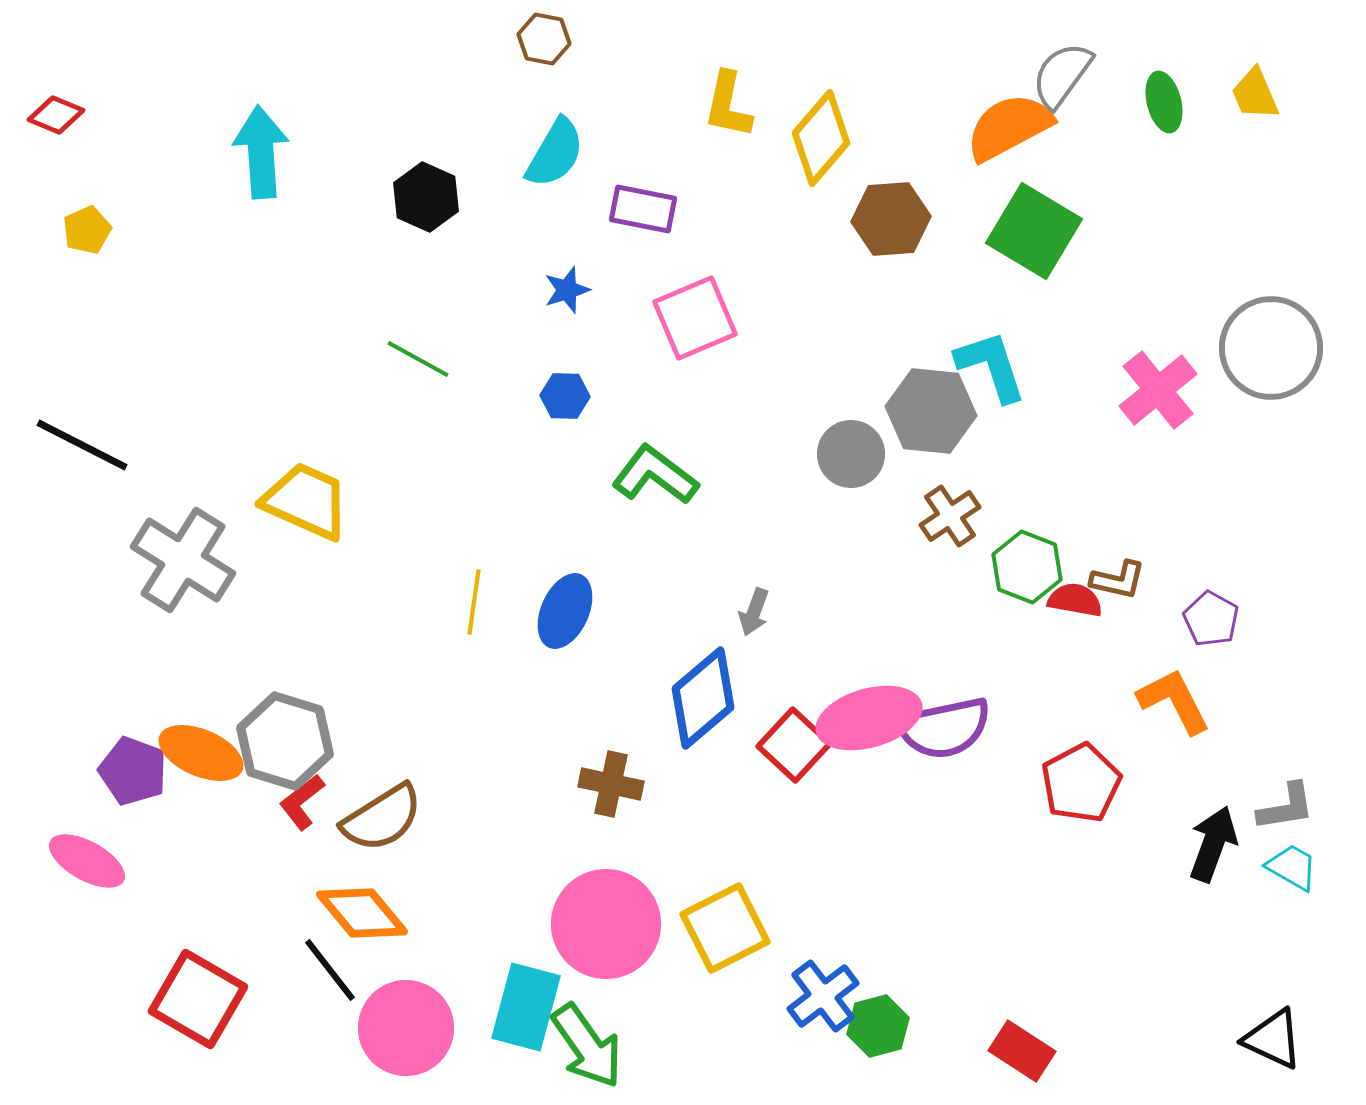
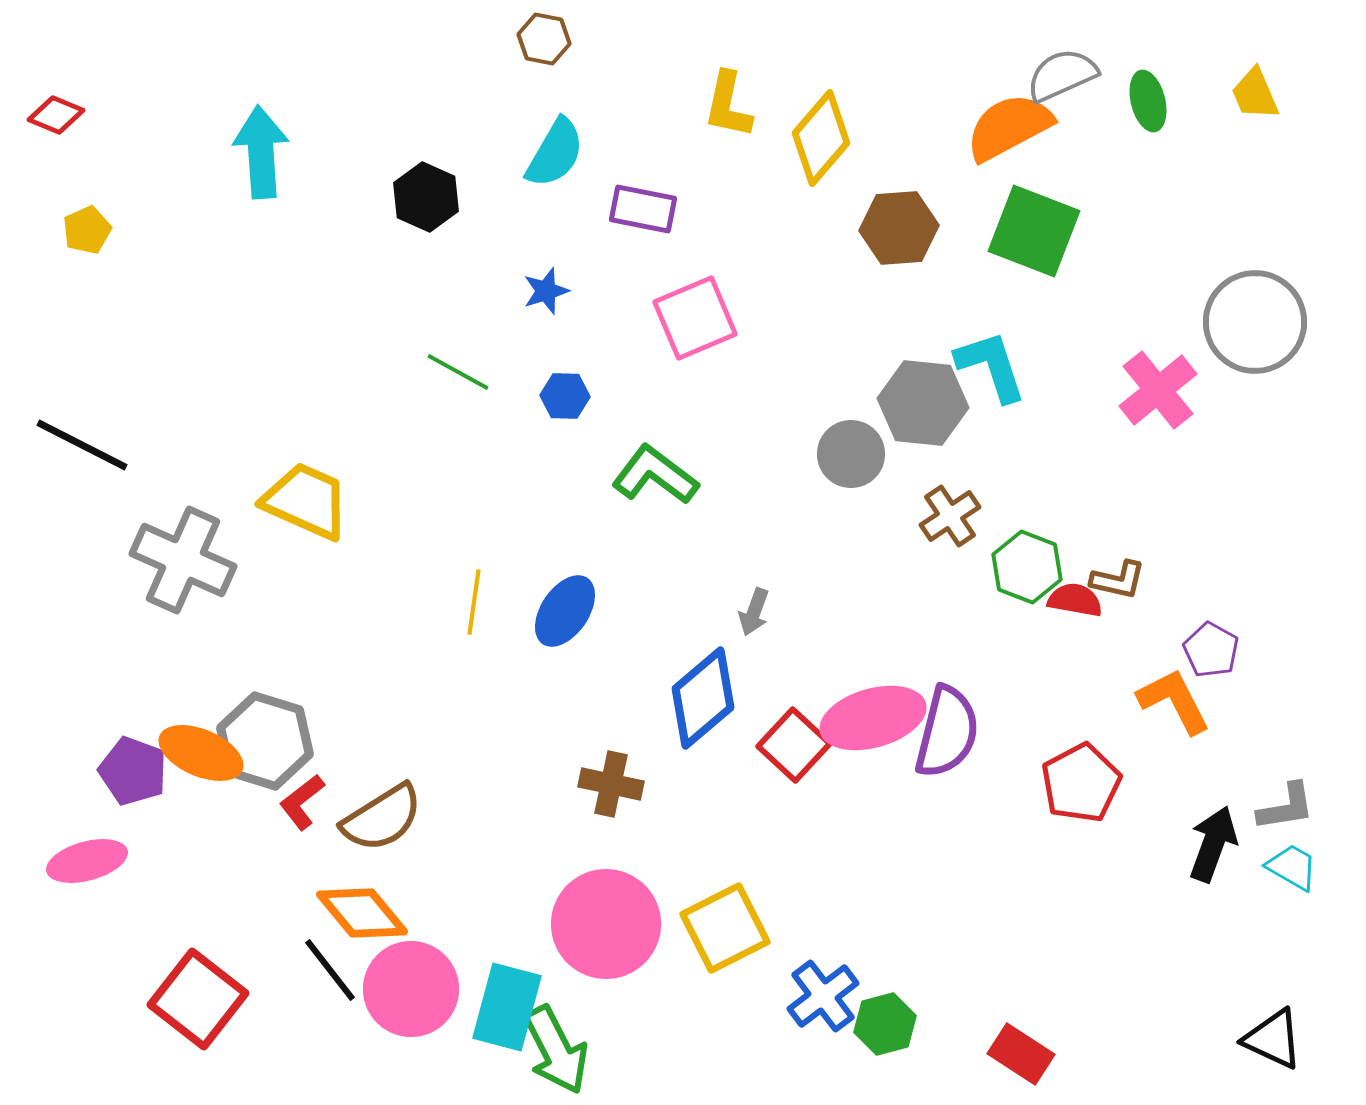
gray semicircle at (1062, 75): rotated 30 degrees clockwise
green ellipse at (1164, 102): moved 16 px left, 1 px up
brown hexagon at (891, 219): moved 8 px right, 9 px down
green square at (1034, 231): rotated 10 degrees counterclockwise
blue star at (567, 290): moved 21 px left, 1 px down
gray circle at (1271, 348): moved 16 px left, 26 px up
green line at (418, 359): moved 40 px right, 13 px down
gray hexagon at (931, 411): moved 8 px left, 8 px up
gray cross at (183, 560): rotated 8 degrees counterclockwise
blue ellipse at (565, 611): rotated 10 degrees clockwise
purple pentagon at (1211, 619): moved 31 px down
pink ellipse at (869, 718): moved 4 px right
purple semicircle at (944, 728): moved 3 px right, 4 px down; rotated 64 degrees counterclockwise
gray hexagon at (285, 741): moved 20 px left
pink ellipse at (87, 861): rotated 44 degrees counterclockwise
red square at (198, 999): rotated 8 degrees clockwise
cyan rectangle at (526, 1007): moved 19 px left
green hexagon at (878, 1026): moved 7 px right, 2 px up
pink circle at (406, 1028): moved 5 px right, 39 px up
green arrow at (587, 1046): moved 31 px left, 4 px down; rotated 8 degrees clockwise
red rectangle at (1022, 1051): moved 1 px left, 3 px down
